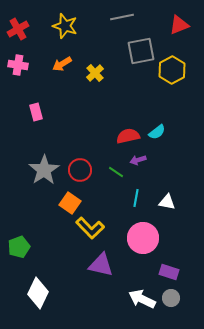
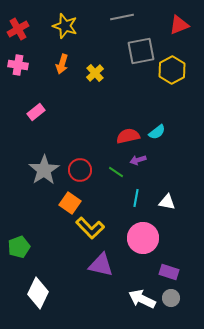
orange arrow: rotated 42 degrees counterclockwise
pink rectangle: rotated 66 degrees clockwise
